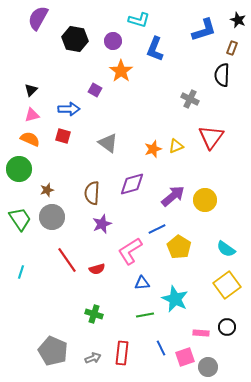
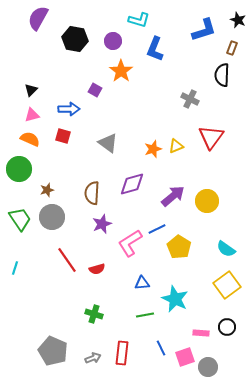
yellow circle at (205, 200): moved 2 px right, 1 px down
pink L-shape at (130, 251): moved 8 px up
cyan line at (21, 272): moved 6 px left, 4 px up
